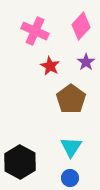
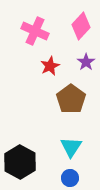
red star: rotated 18 degrees clockwise
